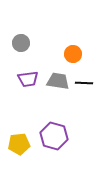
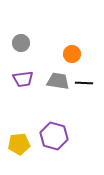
orange circle: moved 1 px left
purple trapezoid: moved 5 px left
